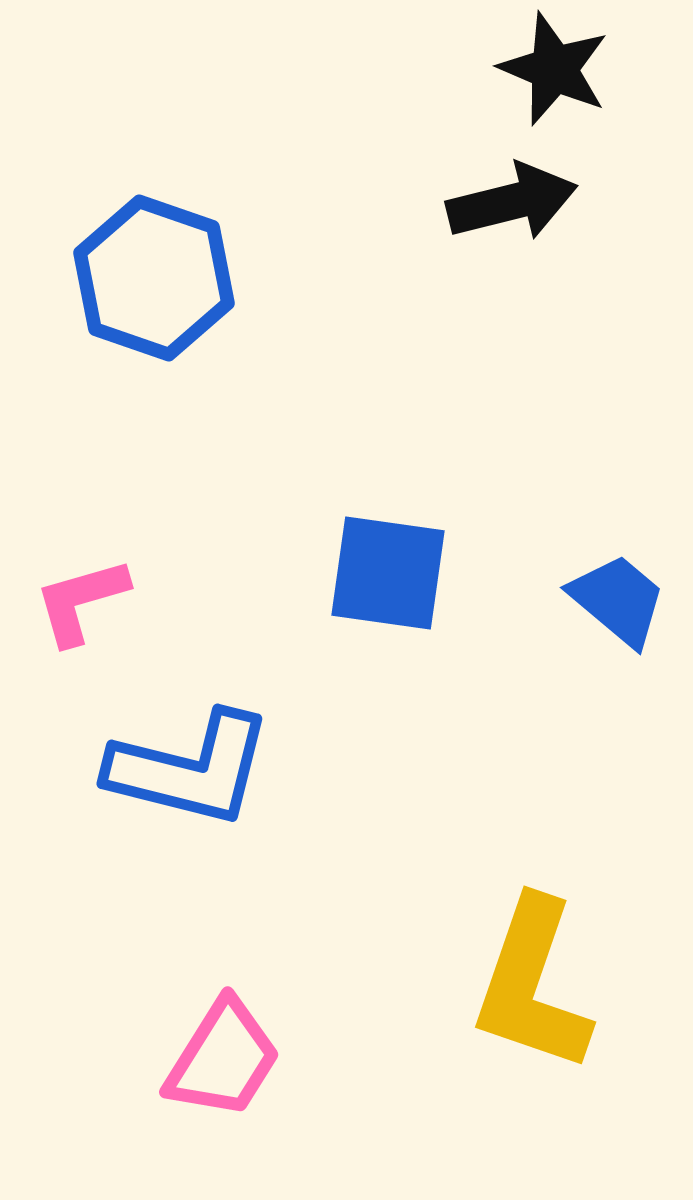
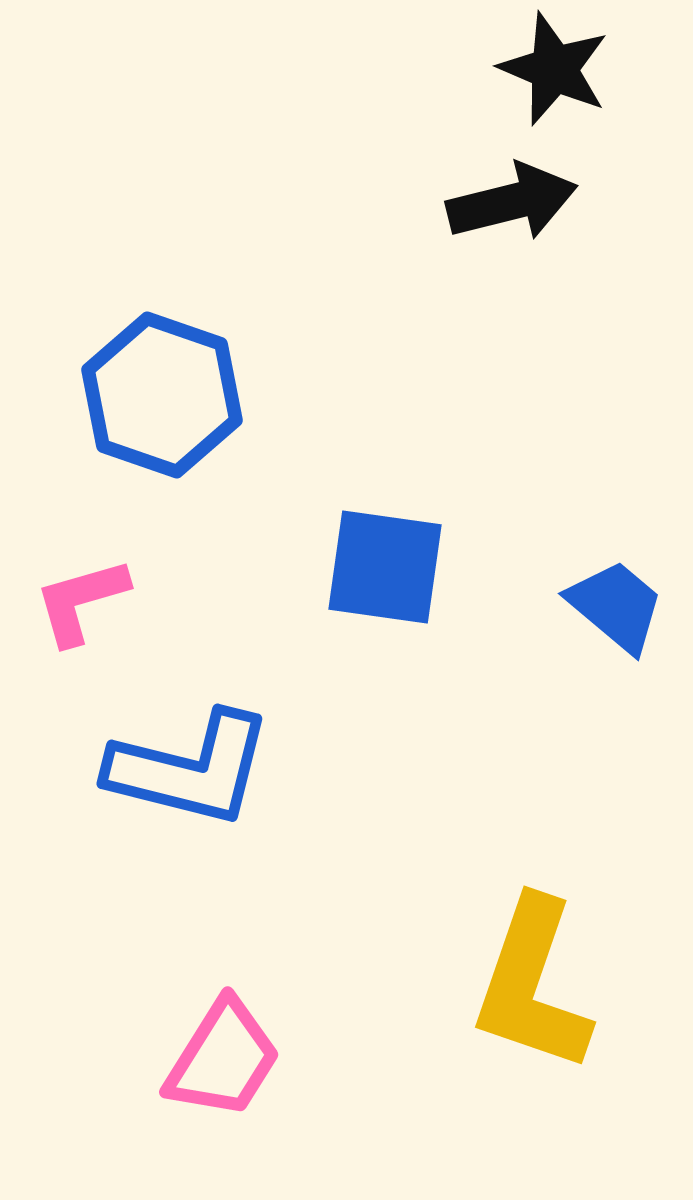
blue hexagon: moved 8 px right, 117 px down
blue square: moved 3 px left, 6 px up
blue trapezoid: moved 2 px left, 6 px down
